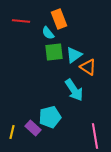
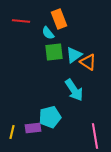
orange triangle: moved 5 px up
purple rectangle: rotated 49 degrees counterclockwise
